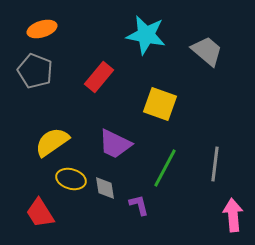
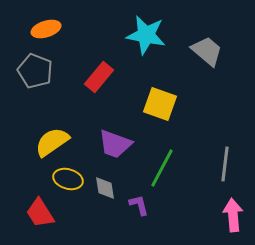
orange ellipse: moved 4 px right
purple trapezoid: rotated 6 degrees counterclockwise
gray line: moved 10 px right
green line: moved 3 px left
yellow ellipse: moved 3 px left
